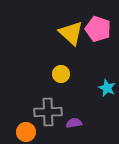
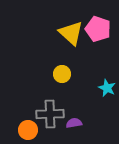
yellow circle: moved 1 px right
gray cross: moved 2 px right, 2 px down
orange circle: moved 2 px right, 2 px up
